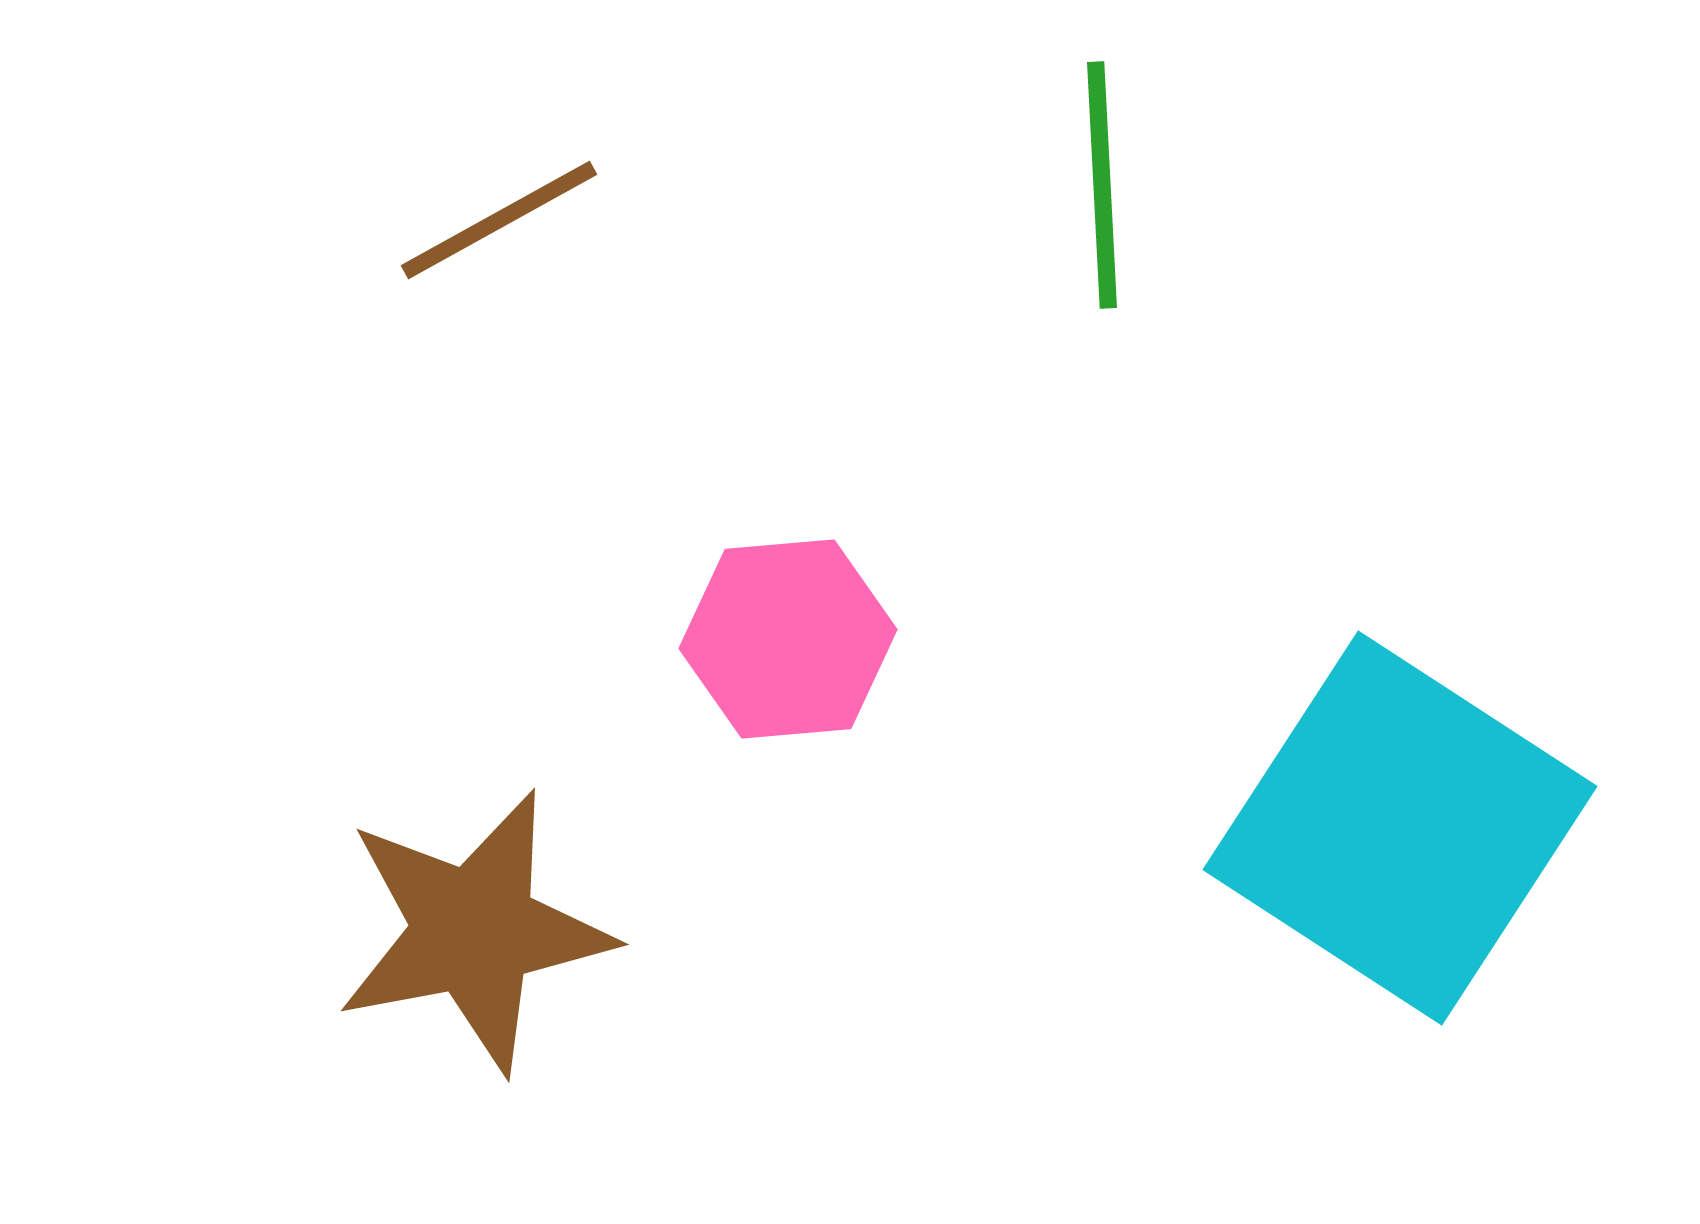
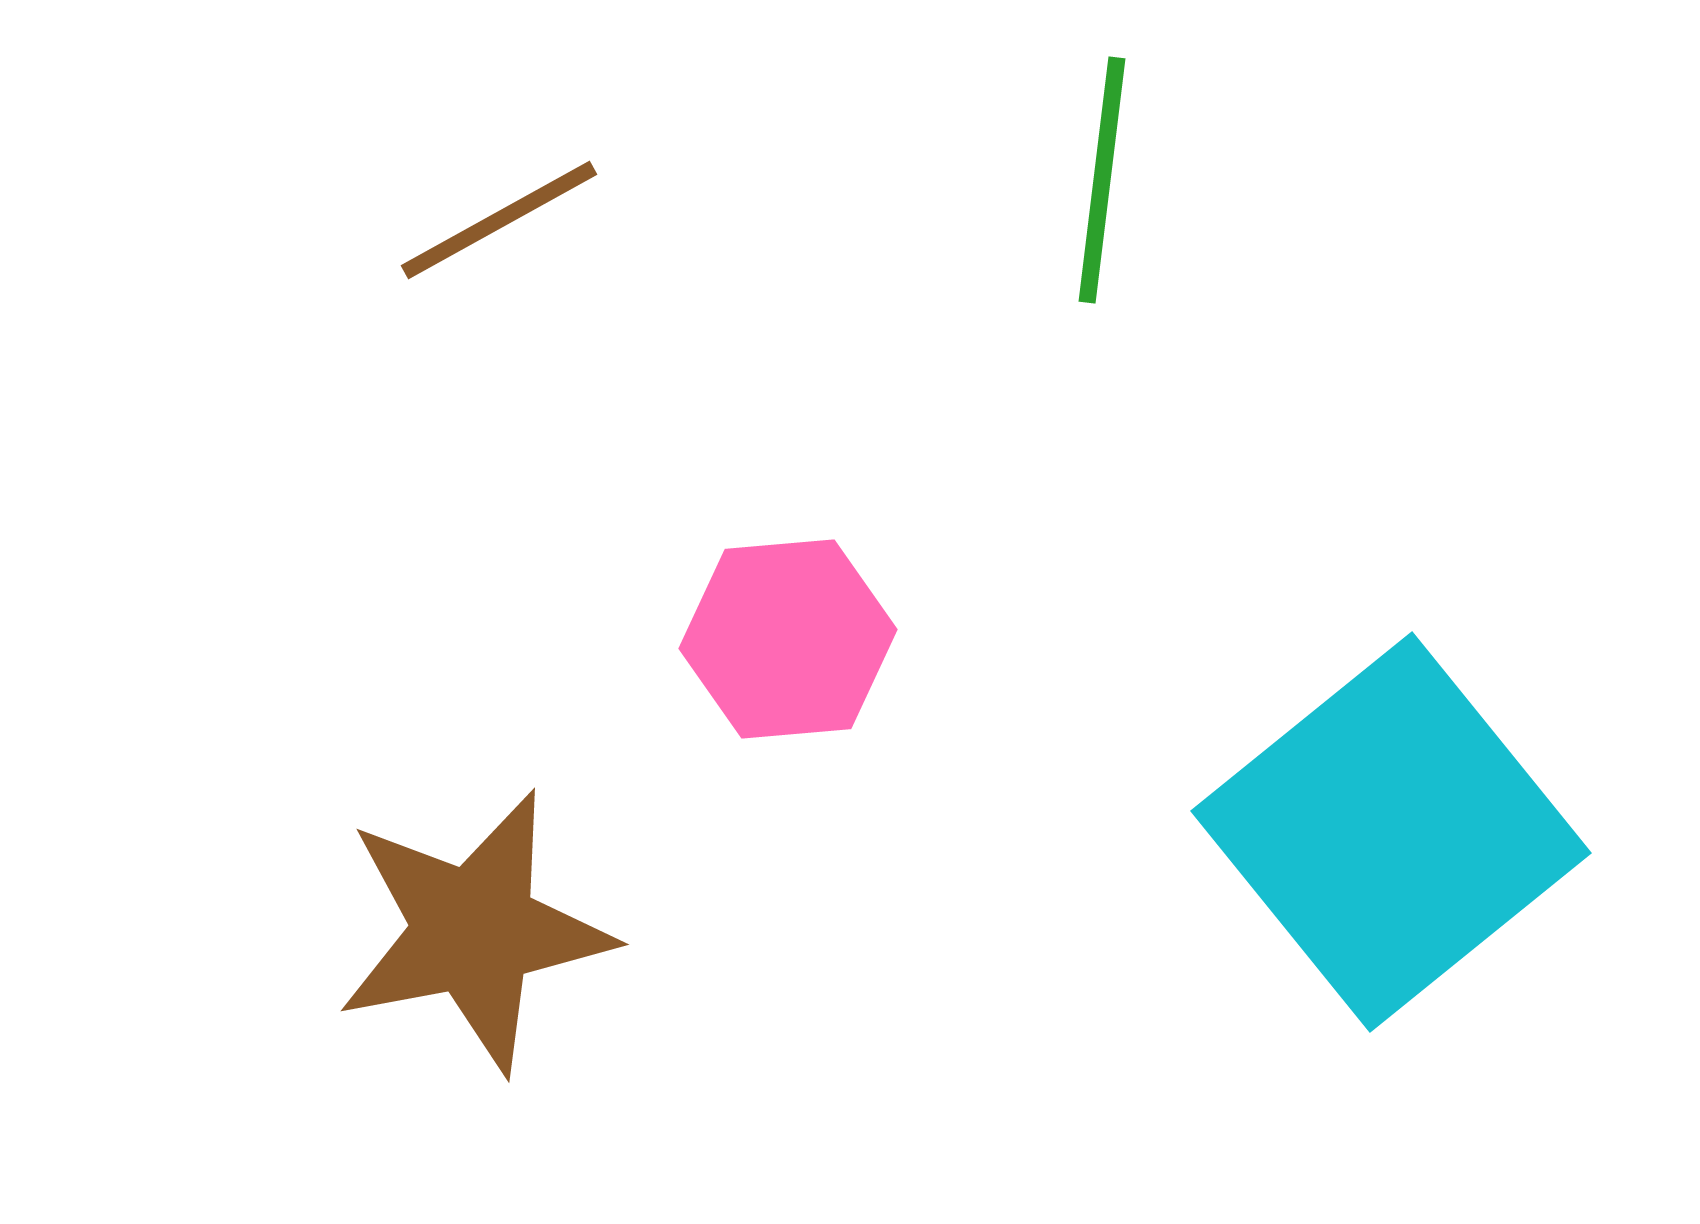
green line: moved 5 px up; rotated 10 degrees clockwise
cyan square: moved 9 px left, 4 px down; rotated 18 degrees clockwise
